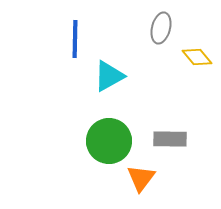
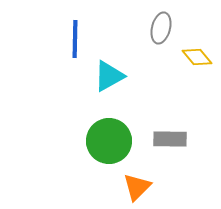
orange triangle: moved 4 px left, 9 px down; rotated 8 degrees clockwise
